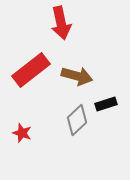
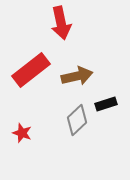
brown arrow: rotated 28 degrees counterclockwise
